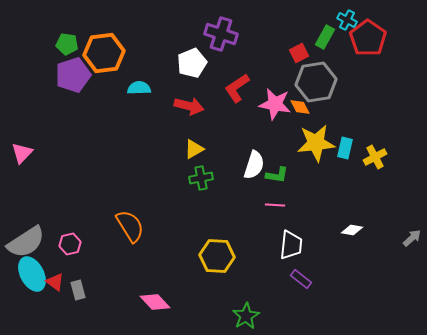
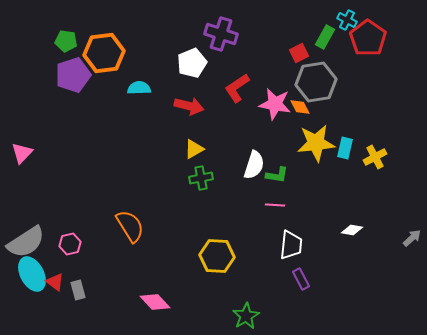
green pentagon: moved 1 px left, 3 px up
purple rectangle: rotated 25 degrees clockwise
